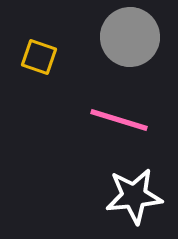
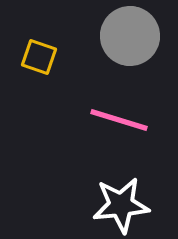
gray circle: moved 1 px up
white star: moved 13 px left, 9 px down
